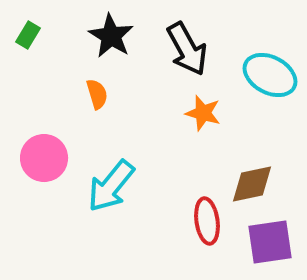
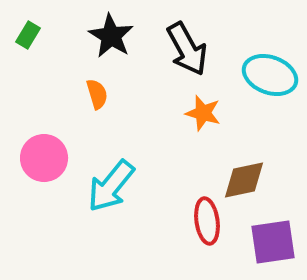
cyan ellipse: rotated 8 degrees counterclockwise
brown diamond: moved 8 px left, 4 px up
purple square: moved 3 px right
